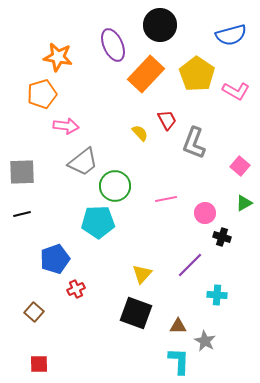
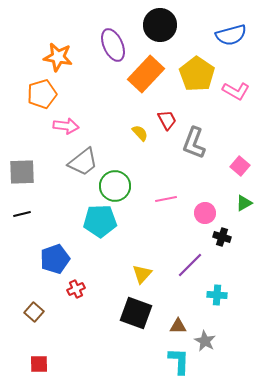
cyan pentagon: moved 2 px right, 1 px up
